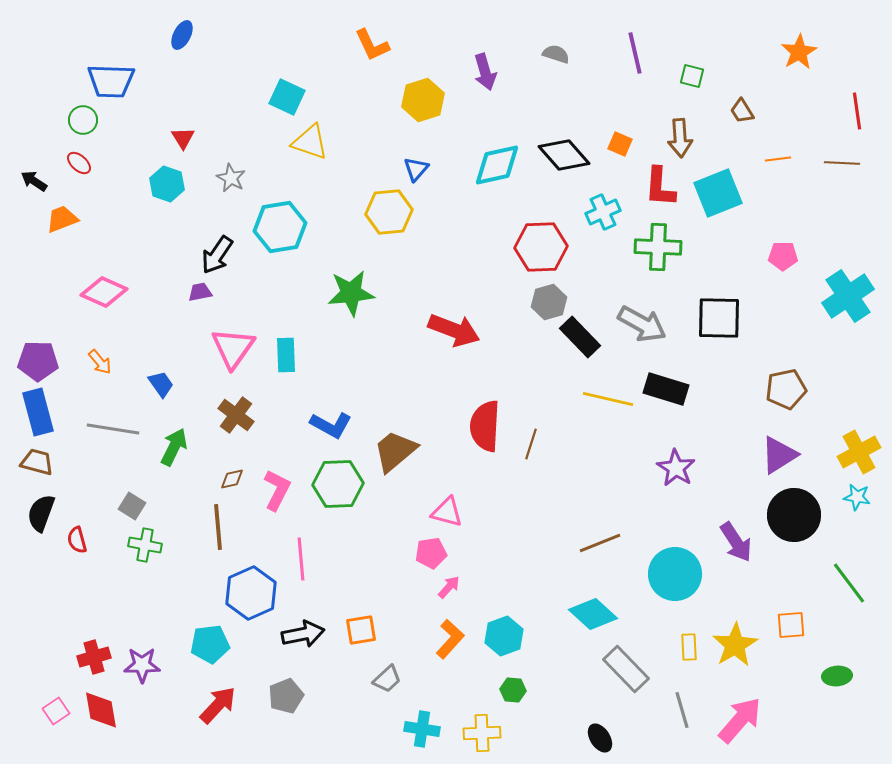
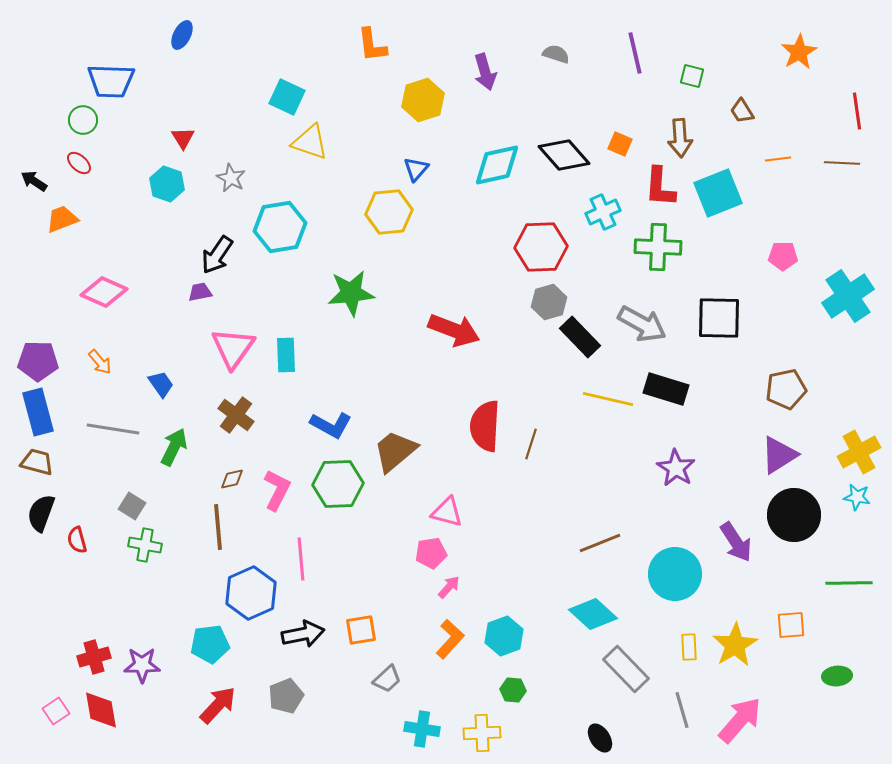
orange L-shape at (372, 45): rotated 18 degrees clockwise
green line at (849, 583): rotated 54 degrees counterclockwise
